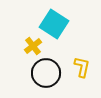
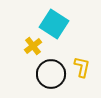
black circle: moved 5 px right, 1 px down
